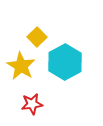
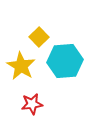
yellow square: moved 2 px right
cyan hexagon: moved 1 px up; rotated 24 degrees clockwise
